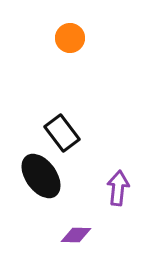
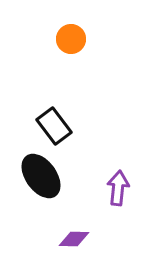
orange circle: moved 1 px right, 1 px down
black rectangle: moved 8 px left, 7 px up
purple diamond: moved 2 px left, 4 px down
